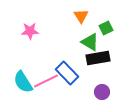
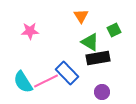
green square: moved 8 px right, 2 px down
